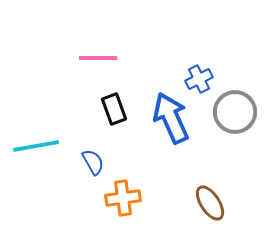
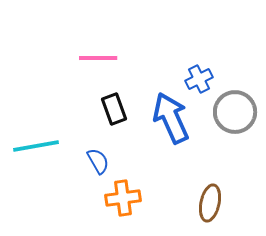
blue semicircle: moved 5 px right, 1 px up
brown ellipse: rotated 45 degrees clockwise
